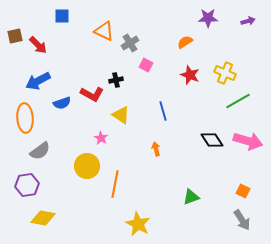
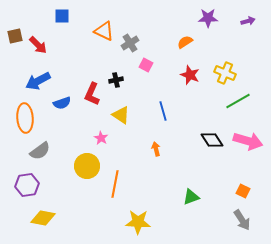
red L-shape: rotated 85 degrees clockwise
yellow star: moved 2 px up; rotated 25 degrees counterclockwise
